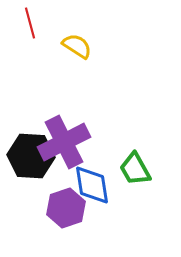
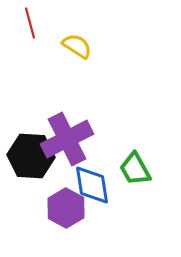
purple cross: moved 3 px right, 3 px up
purple hexagon: rotated 12 degrees counterclockwise
